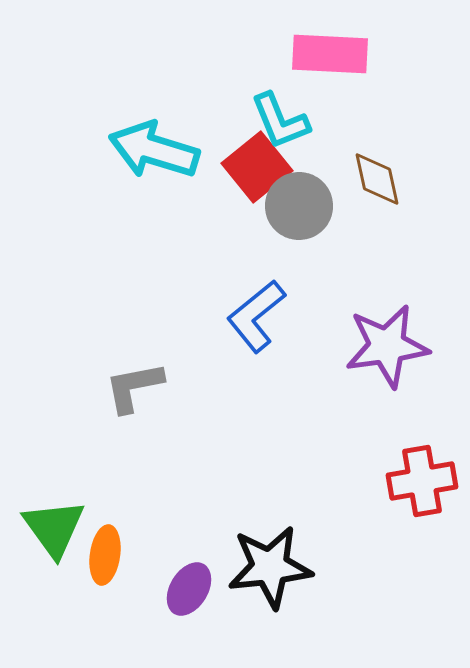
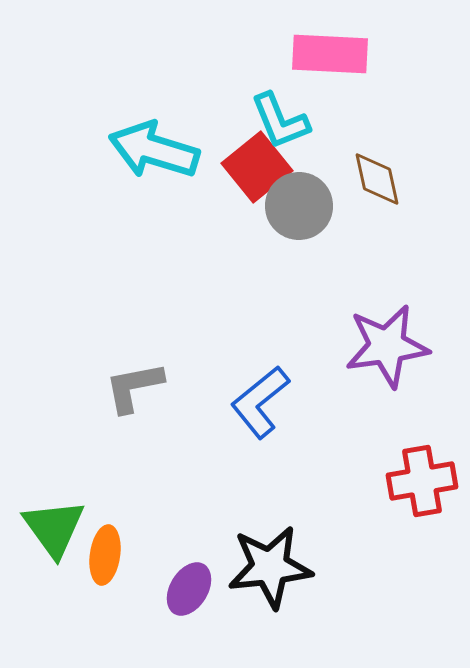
blue L-shape: moved 4 px right, 86 px down
